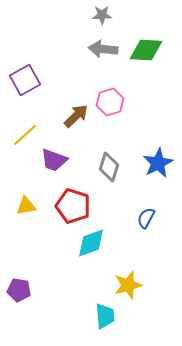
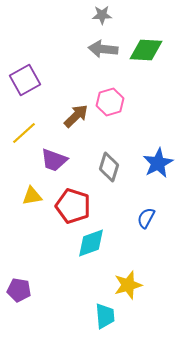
yellow line: moved 1 px left, 2 px up
yellow triangle: moved 6 px right, 10 px up
